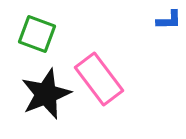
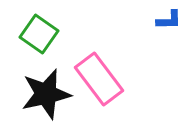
green square: moved 2 px right; rotated 15 degrees clockwise
black star: rotated 9 degrees clockwise
